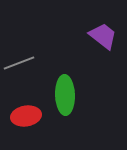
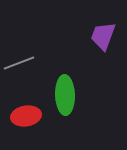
purple trapezoid: rotated 108 degrees counterclockwise
